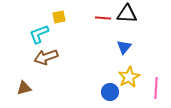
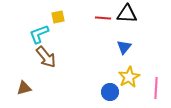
yellow square: moved 1 px left
brown arrow: rotated 110 degrees counterclockwise
